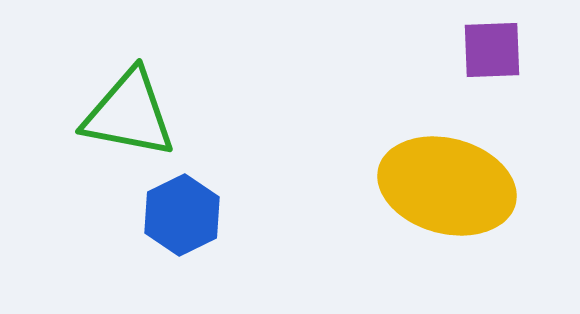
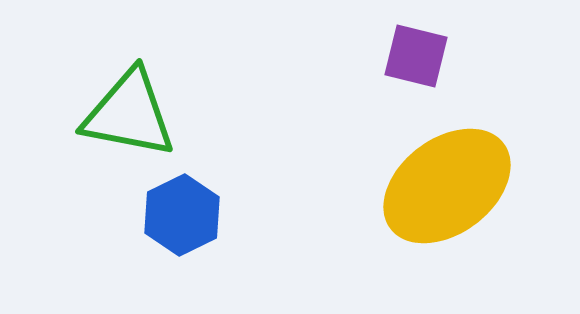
purple square: moved 76 px left, 6 px down; rotated 16 degrees clockwise
yellow ellipse: rotated 52 degrees counterclockwise
